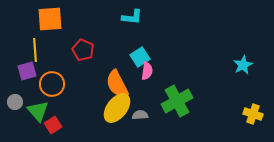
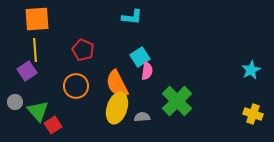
orange square: moved 13 px left
cyan star: moved 8 px right, 5 px down
purple square: rotated 18 degrees counterclockwise
orange circle: moved 24 px right, 2 px down
green cross: rotated 16 degrees counterclockwise
yellow ellipse: rotated 20 degrees counterclockwise
gray semicircle: moved 2 px right, 2 px down
